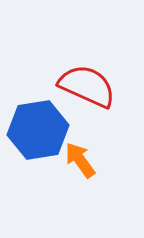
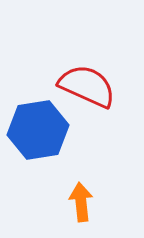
orange arrow: moved 1 px right, 42 px down; rotated 30 degrees clockwise
